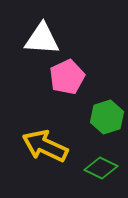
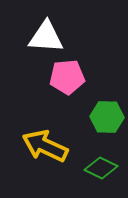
white triangle: moved 4 px right, 2 px up
pink pentagon: rotated 20 degrees clockwise
green hexagon: rotated 20 degrees clockwise
